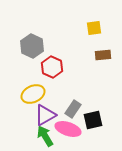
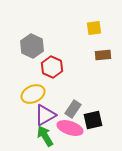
pink ellipse: moved 2 px right, 1 px up
